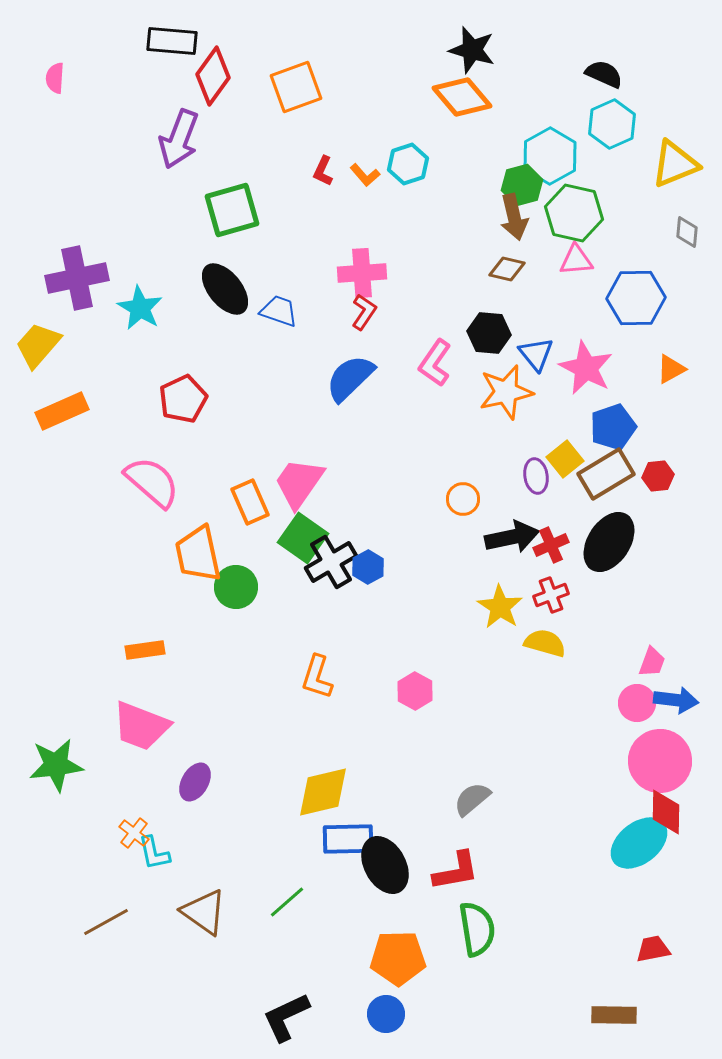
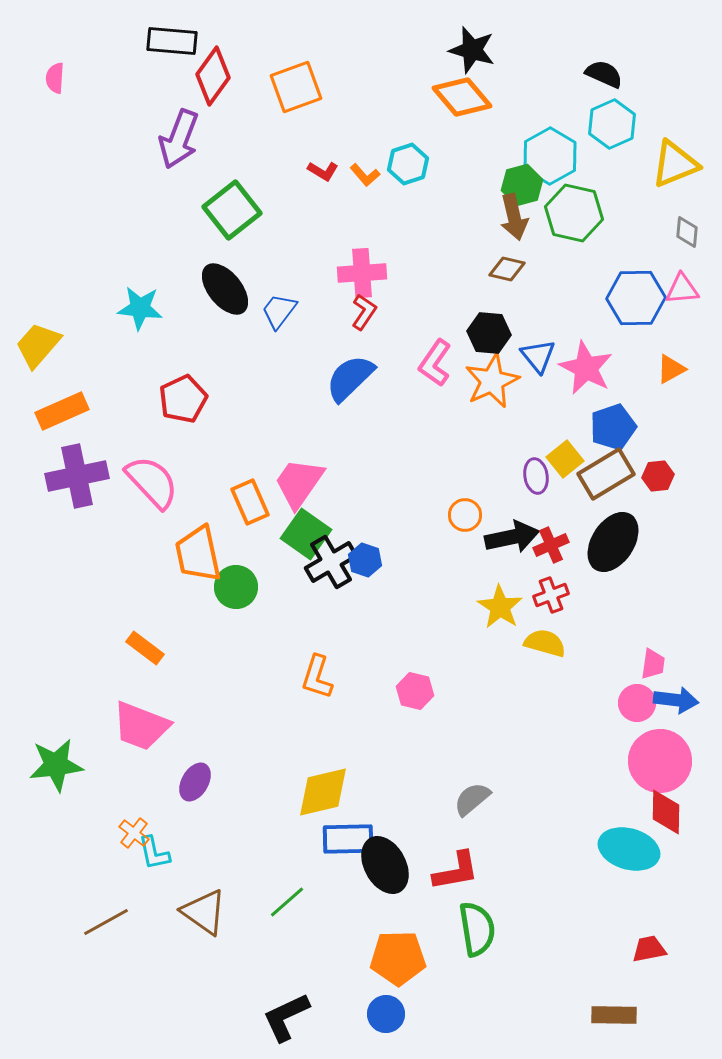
red L-shape at (323, 171): rotated 84 degrees counterclockwise
green square at (232, 210): rotated 22 degrees counterclockwise
pink triangle at (576, 260): moved 106 px right, 29 px down
purple cross at (77, 278): moved 198 px down
cyan star at (140, 308): rotated 24 degrees counterclockwise
blue trapezoid at (279, 311): rotated 72 degrees counterclockwise
blue triangle at (536, 354): moved 2 px right, 2 px down
orange star at (506, 392): moved 14 px left, 11 px up; rotated 12 degrees counterclockwise
pink semicircle at (152, 482): rotated 6 degrees clockwise
orange circle at (463, 499): moved 2 px right, 16 px down
green square at (303, 538): moved 3 px right, 4 px up
black ellipse at (609, 542): moved 4 px right
blue hexagon at (368, 567): moved 3 px left, 7 px up; rotated 12 degrees counterclockwise
orange rectangle at (145, 650): moved 2 px up; rotated 45 degrees clockwise
pink trapezoid at (652, 662): moved 1 px right, 2 px down; rotated 12 degrees counterclockwise
pink hexagon at (415, 691): rotated 15 degrees counterclockwise
cyan ellipse at (639, 843): moved 10 px left, 6 px down; rotated 54 degrees clockwise
red trapezoid at (653, 949): moved 4 px left
